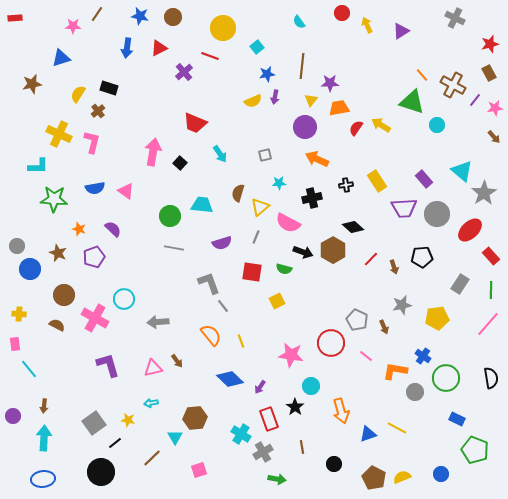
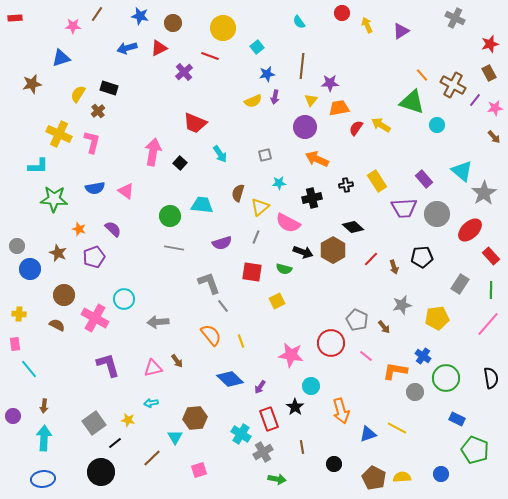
brown circle at (173, 17): moved 6 px down
blue arrow at (127, 48): rotated 66 degrees clockwise
brown arrow at (384, 327): rotated 16 degrees counterclockwise
yellow semicircle at (402, 477): rotated 18 degrees clockwise
